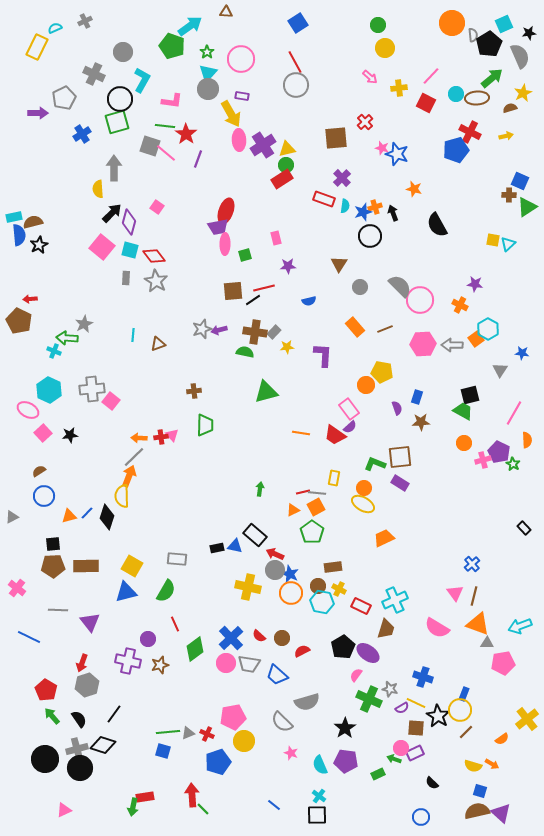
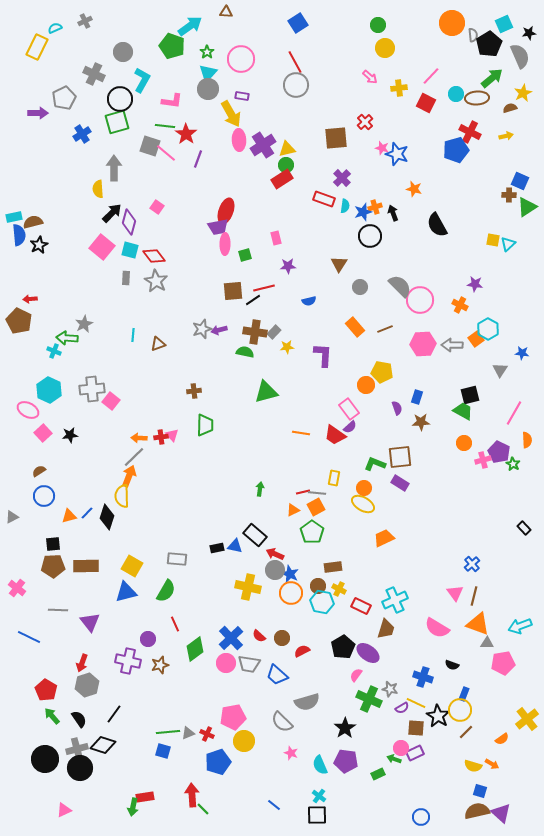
black semicircle at (432, 783): moved 20 px right, 118 px up; rotated 24 degrees counterclockwise
